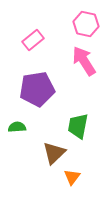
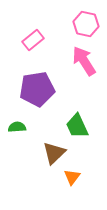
green trapezoid: moved 1 px left; rotated 36 degrees counterclockwise
